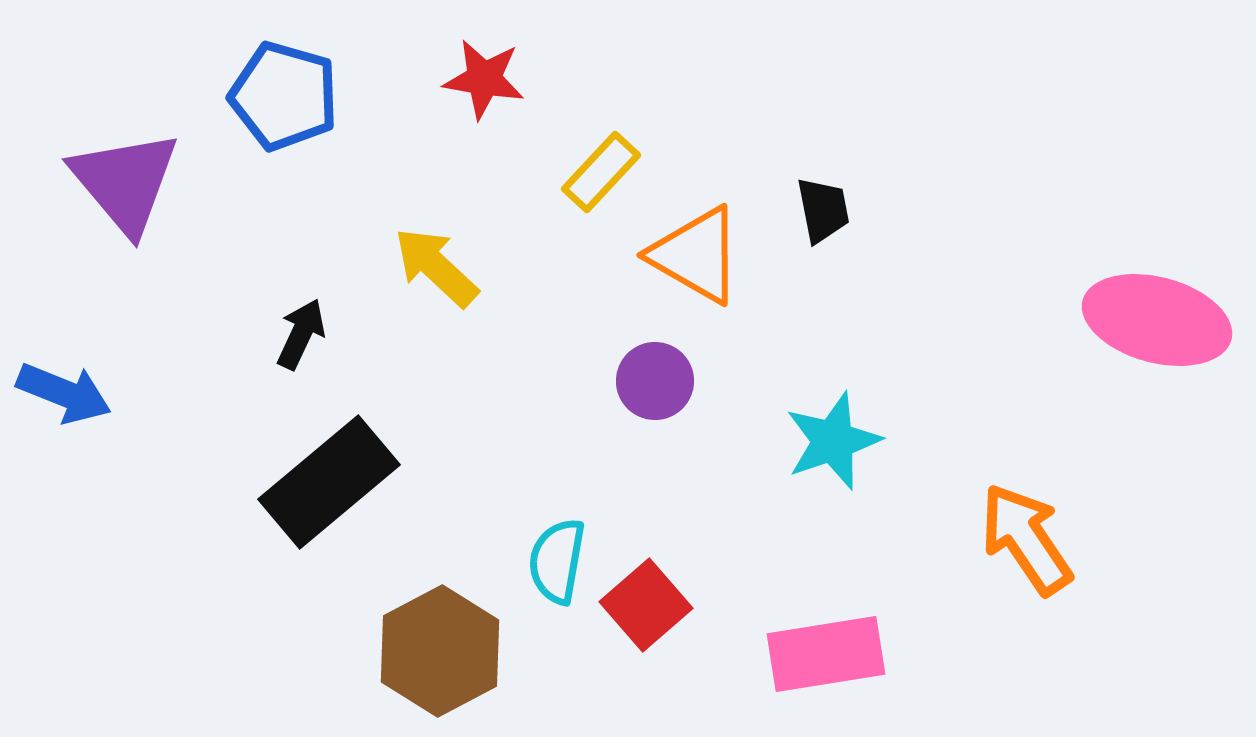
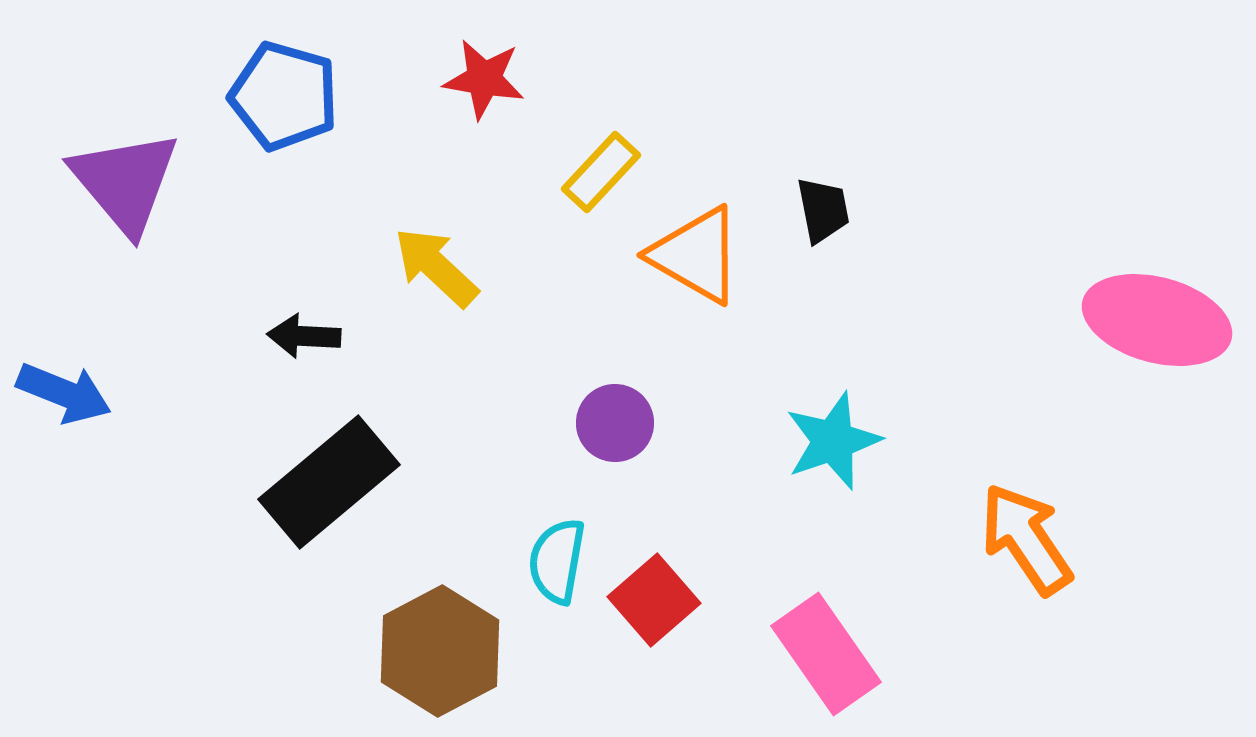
black arrow: moved 3 px right, 2 px down; rotated 112 degrees counterclockwise
purple circle: moved 40 px left, 42 px down
red square: moved 8 px right, 5 px up
pink rectangle: rotated 64 degrees clockwise
